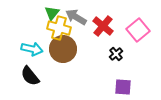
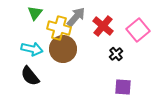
green triangle: moved 17 px left
gray arrow: rotated 100 degrees clockwise
